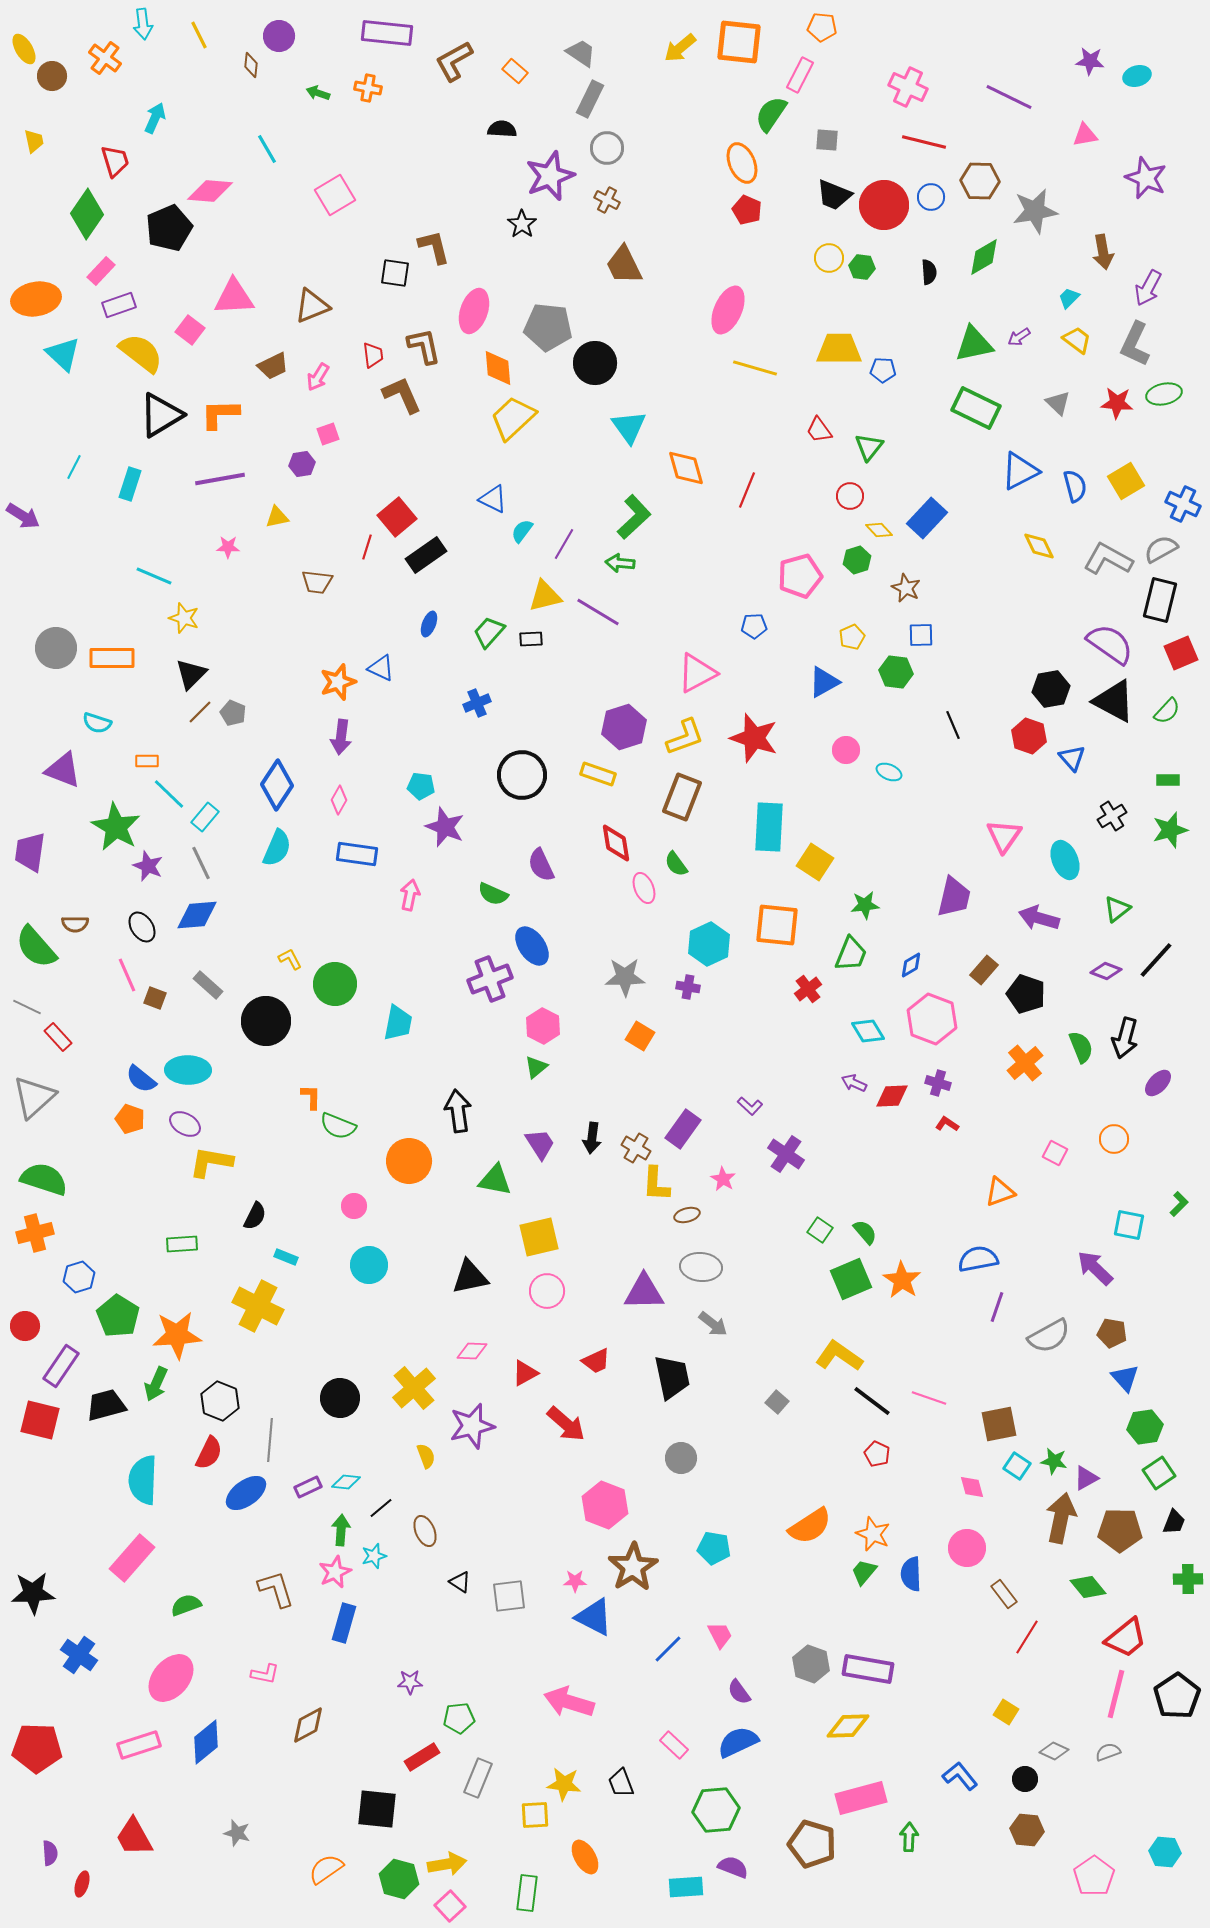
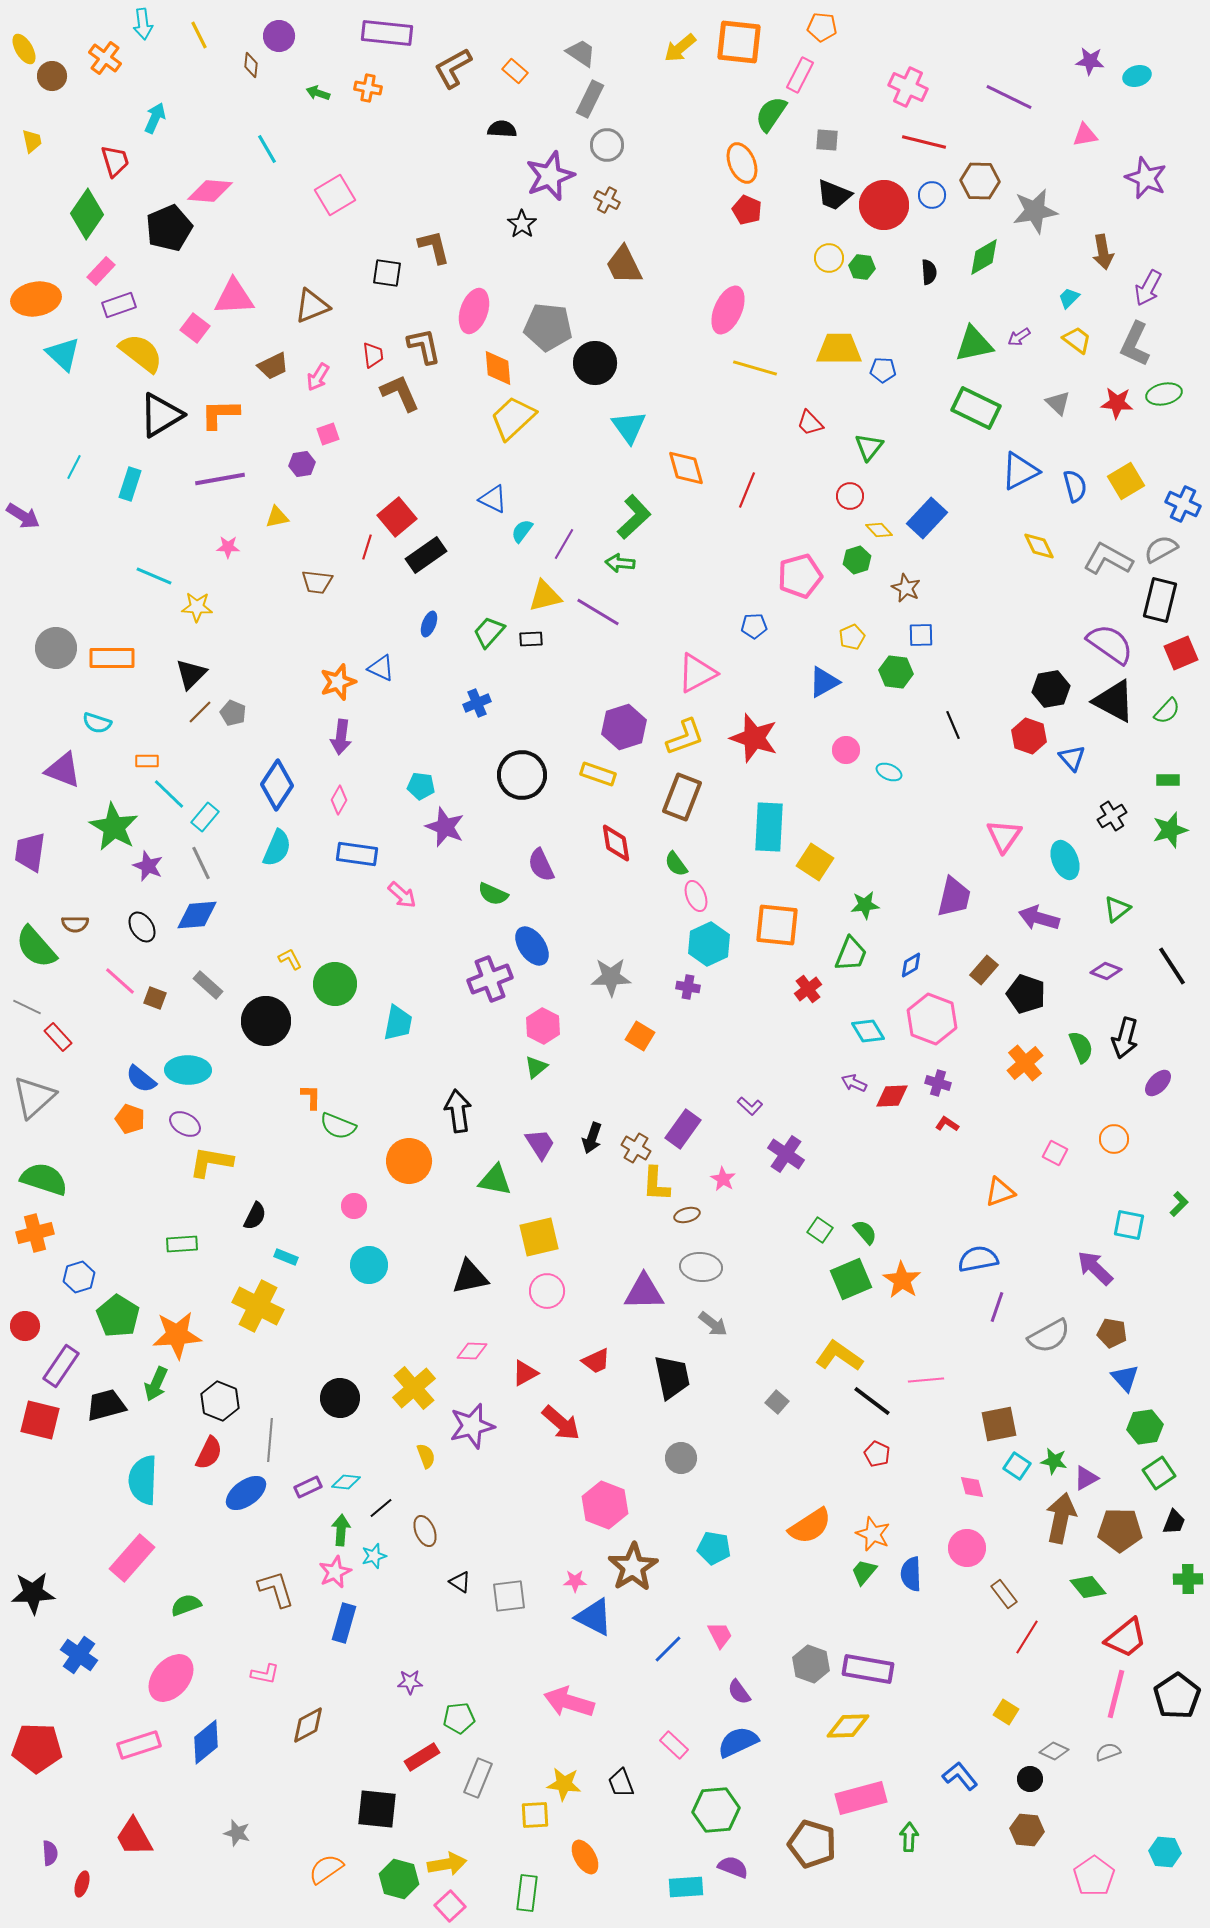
brown L-shape at (454, 61): moved 1 px left, 7 px down
yellow trapezoid at (34, 141): moved 2 px left
gray circle at (607, 148): moved 3 px up
blue circle at (931, 197): moved 1 px right, 2 px up
black square at (395, 273): moved 8 px left
pink square at (190, 330): moved 5 px right, 2 px up
brown L-shape at (402, 395): moved 2 px left, 2 px up
red trapezoid at (819, 430): moved 9 px left, 7 px up; rotated 8 degrees counterclockwise
yellow star at (184, 618): moved 13 px right, 11 px up; rotated 16 degrees counterclockwise
green star at (116, 827): moved 2 px left
pink ellipse at (644, 888): moved 52 px right, 8 px down
pink arrow at (410, 895): moved 8 px left; rotated 120 degrees clockwise
black line at (1156, 960): moved 16 px right, 6 px down; rotated 75 degrees counterclockwise
pink line at (127, 975): moved 7 px left, 6 px down; rotated 24 degrees counterclockwise
gray star at (625, 977): moved 14 px left
black arrow at (592, 1138): rotated 12 degrees clockwise
pink line at (929, 1398): moved 3 px left, 18 px up; rotated 24 degrees counterclockwise
red arrow at (566, 1424): moved 5 px left, 1 px up
black circle at (1025, 1779): moved 5 px right
